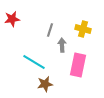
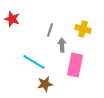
red star: rotated 28 degrees clockwise
pink rectangle: moved 3 px left
